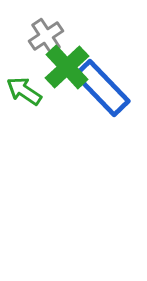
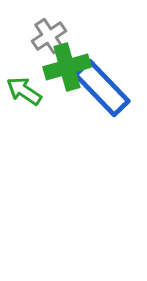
gray cross: moved 3 px right
green cross: rotated 27 degrees clockwise
